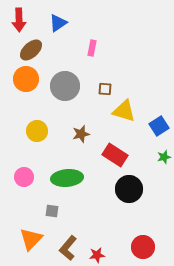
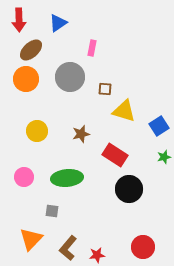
gray circle: moved 5 px right, 9 px up
